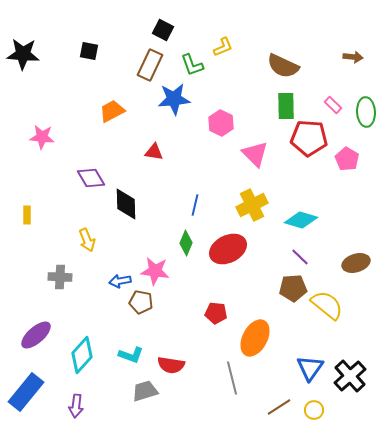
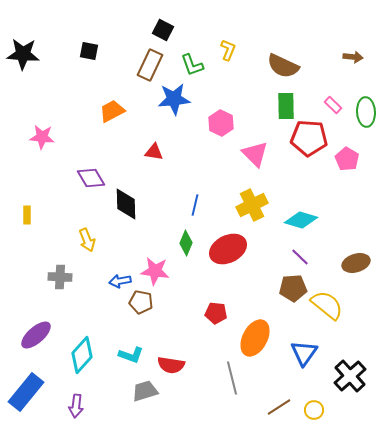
yellow L-shape at (223, 47): moved 5 px right, 3 px down; rotated 45 degrees counterclockwise
blue triangle at (310, 368): moved 6 px left, 15 px up
